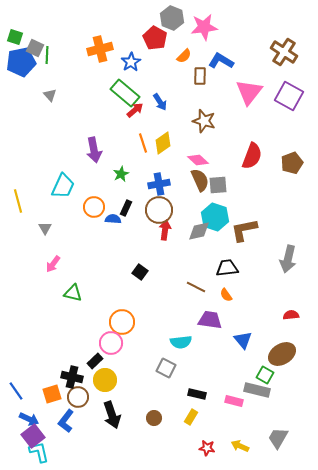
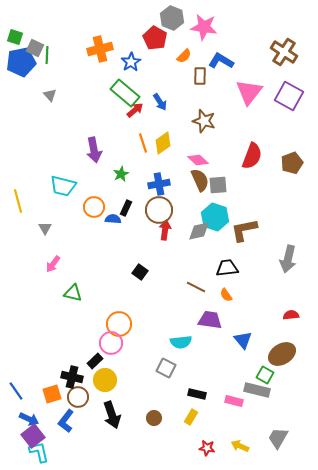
pink star at (204, 27): rotated 16 degrees clockwise
cyan trapezoid at (63, 186): rotated 80 degrees clockwise
orange circle at (122, 322): moved 3 px left, 2 px down
